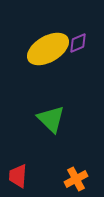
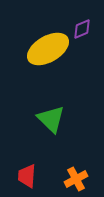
purple diamond: moved 4 px right, 14 px up
red trapezoid: moved 9 px right
